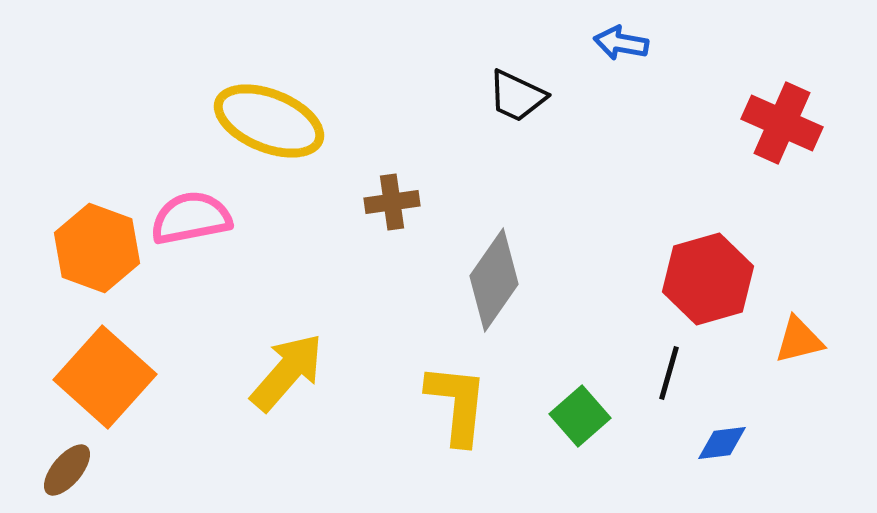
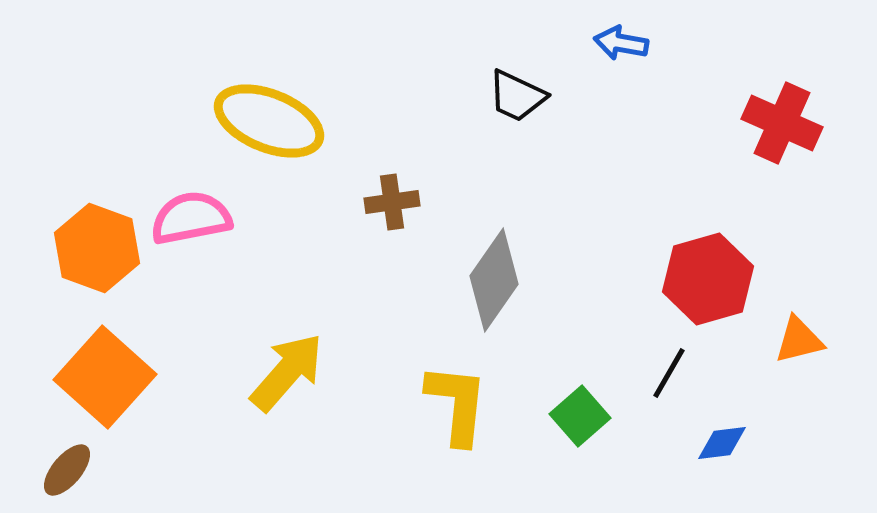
black line: rotated 14 degrees clockwise
